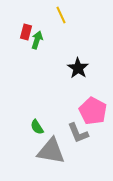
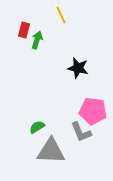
red rectangle: moved 2 px left, 2 px up
black star: rotated 20 degrees counterclockwise
pink pentagon: rotated 20 degrees counterclockwise
green semicircle: rotated 91 degrees clockwise
gray L-shape: moved 3 px right, 1 px up
gray triangle: rotated 8 degrees counterclockwise
